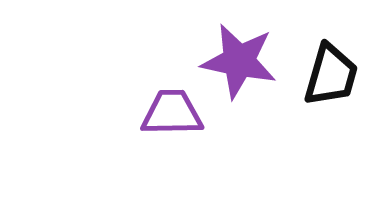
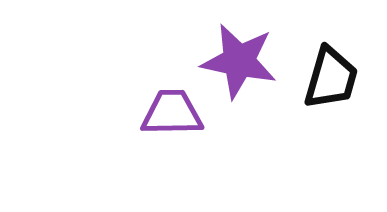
black trapezoid: moved 3 px down
